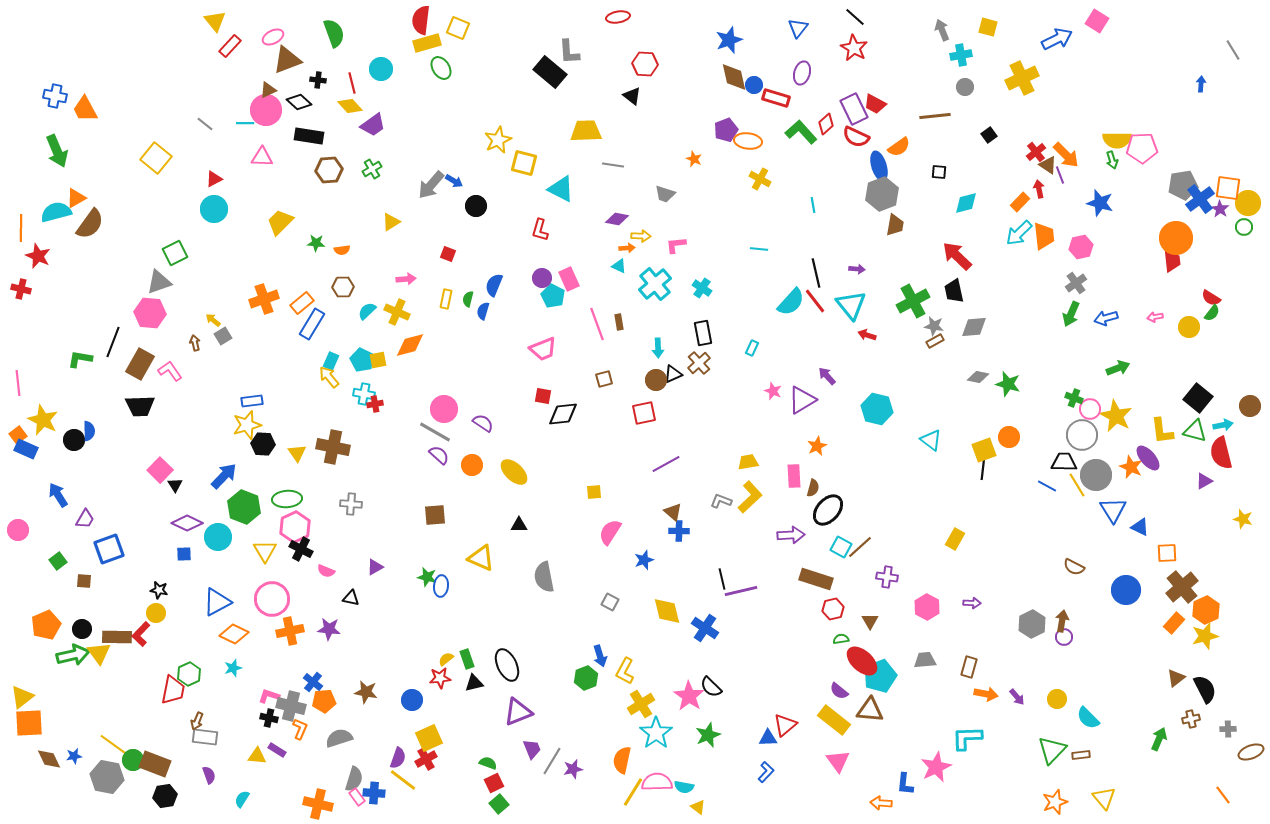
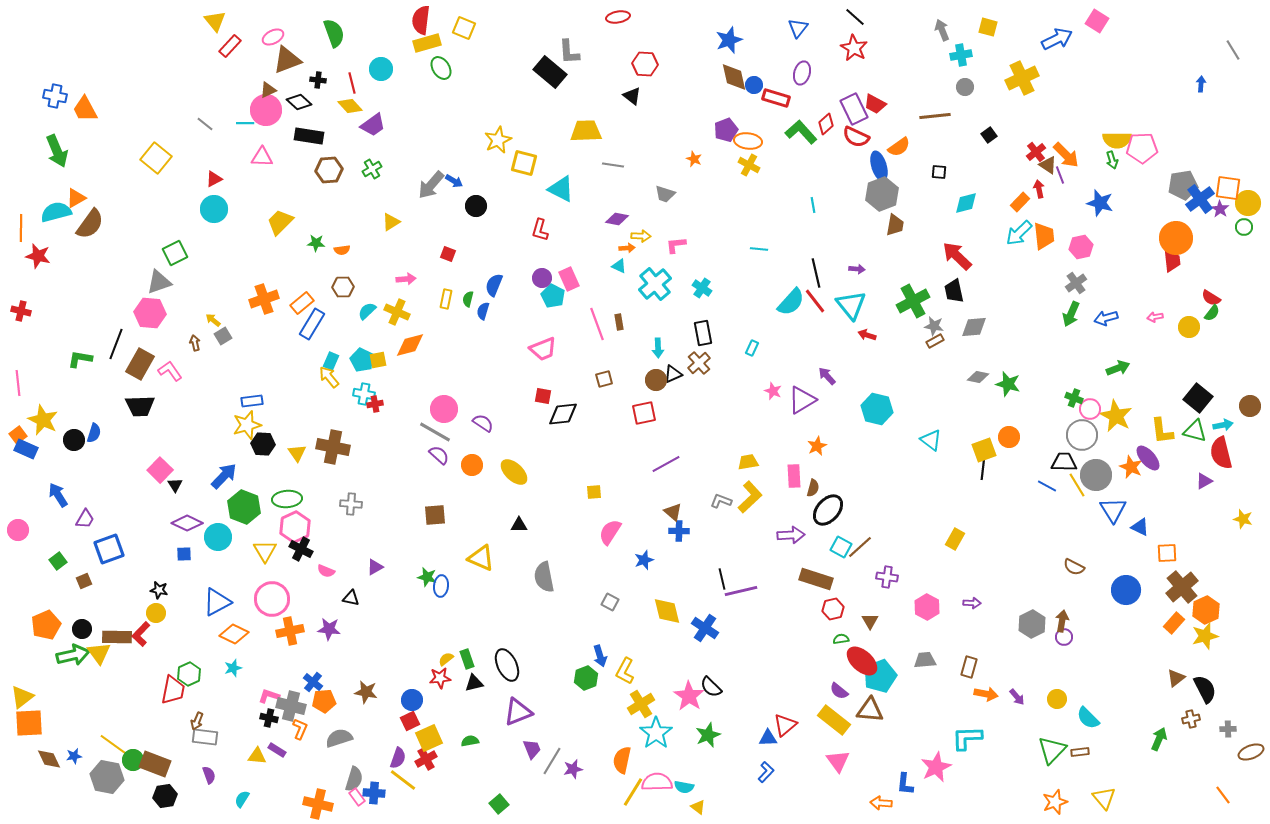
yellow square at (458, 28): moved 6 px right
yellow cross at (760, 179): moved 11 px left, 14 px up
red star at (38, 256): rotated 10 degrees counterclockwise
red cross at (21, 289): moved 22 px down
black line at (113, 342): moved 3 px right, 2 px down
blue semicircle at (89, 431): moved 5 px right, 2 px down; rotated 18 degrees clockwise
brown square at (84, 581): rotated 28 degrees counterclockwise
brown rectangle at (1081, 755): moved 1 px left, 3 px up
green semicircle at (488, 763): moved 18 px left, 22 px up; rotated 30 degrees counterclockwise
red square at (494, 783): moved 84 px left, 62 px up
